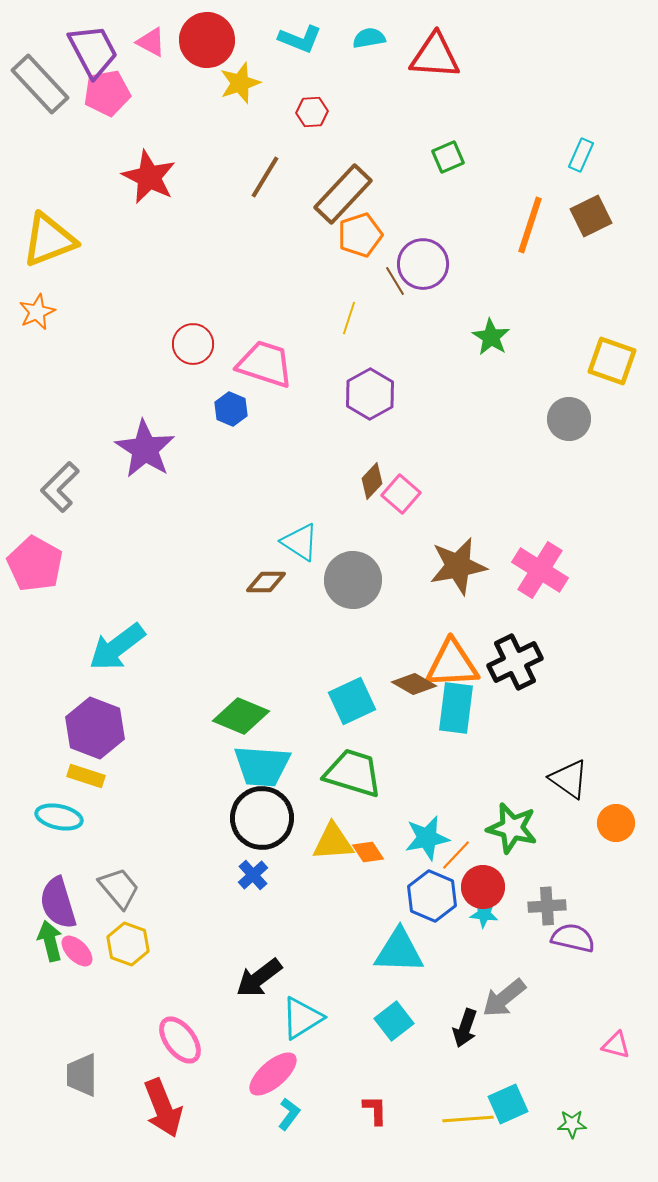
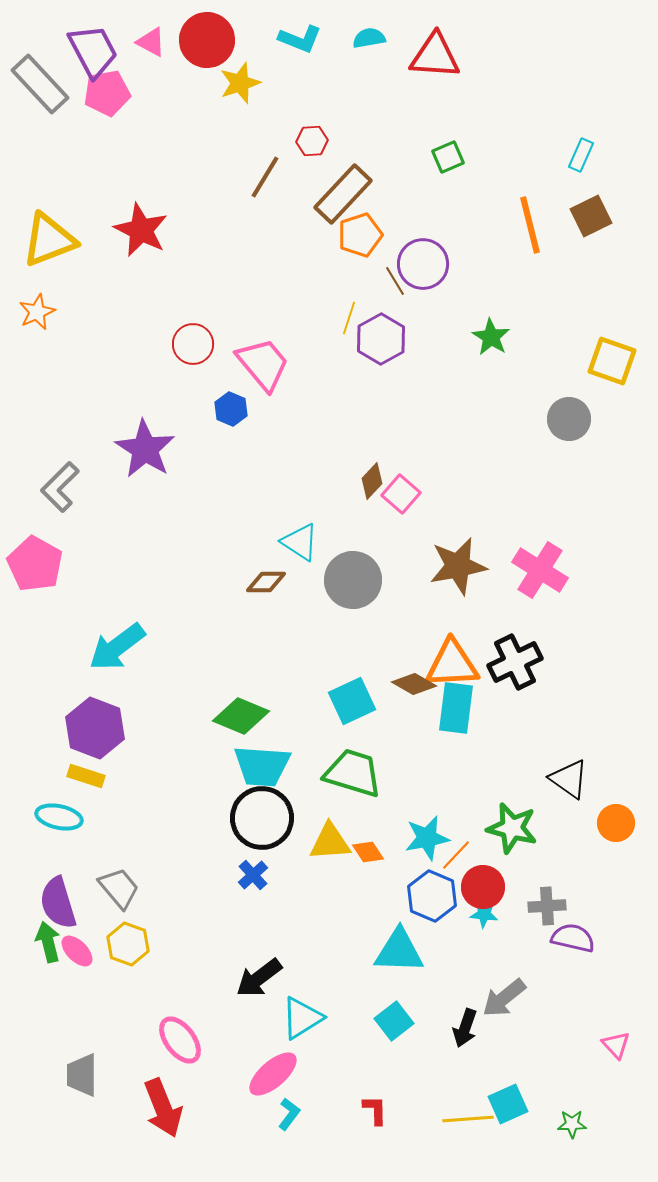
red hexagon at (312, 112): moved 29 px down
red star at (149, 177): moved 8 px left, 53 px down
orange line at (530, 225): rotated 32 degrees counterclockwise
pink trapezoid at (265, 364): moved 2 px left; rotated 32 degrees clockwise
purple hexagon at (370, 394): moved 11 px right, 55 px up
yellow triangle at (333, 842): moved 3 px left
green arrow at (50, 941): moved 2 px left, 1 px down
pink triangle at (616, 1045): rotated 32 degrees clockwise
